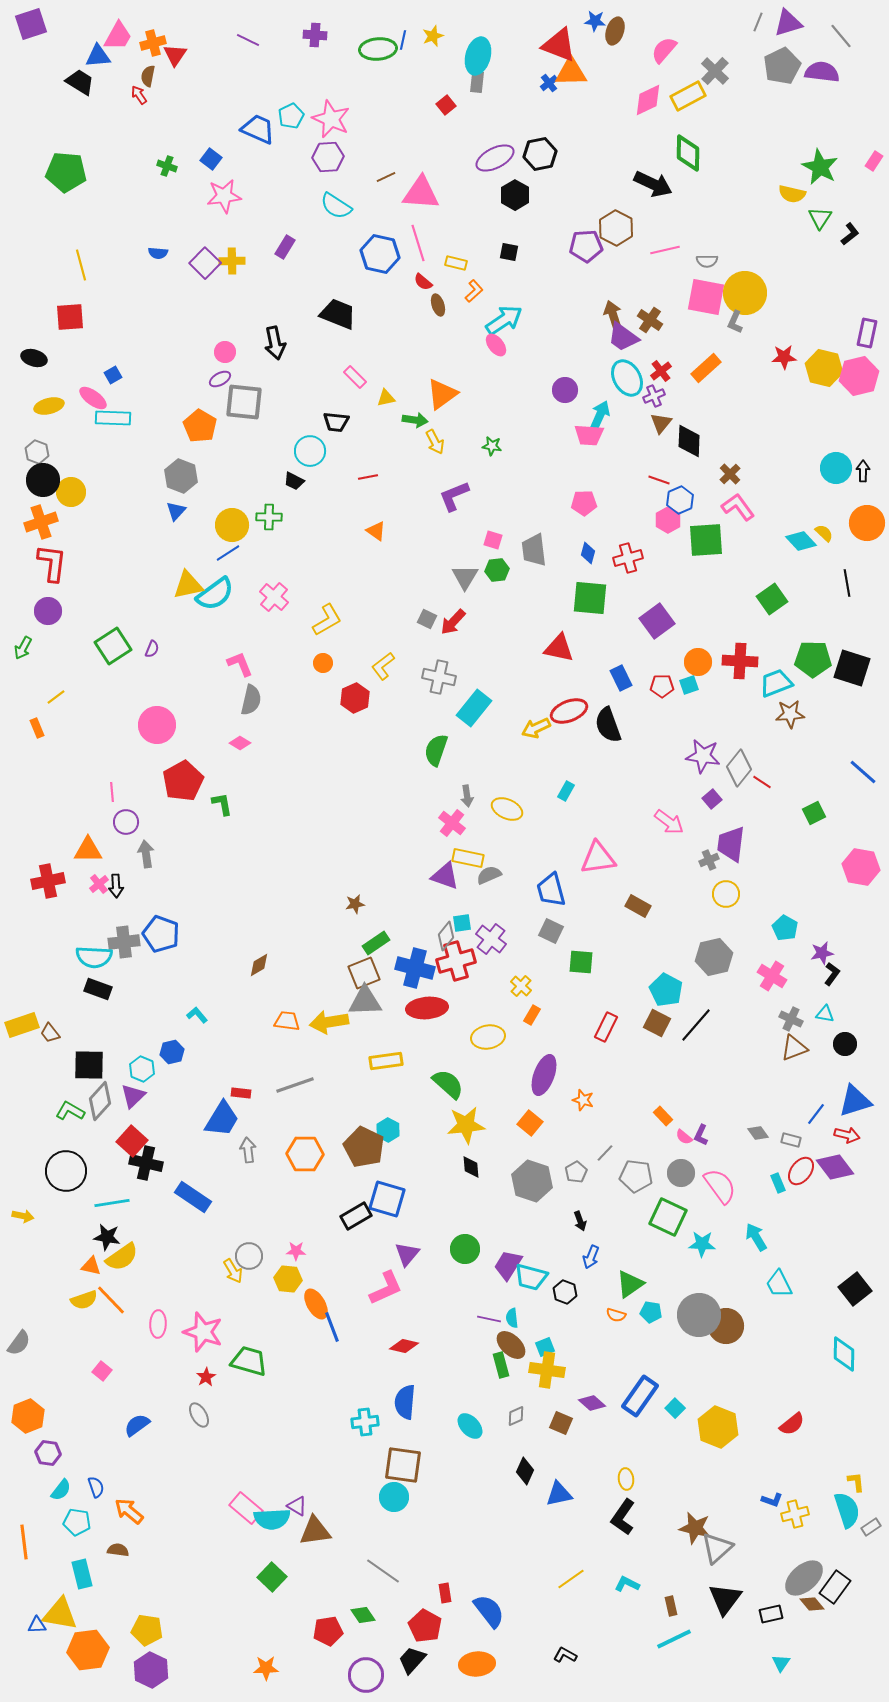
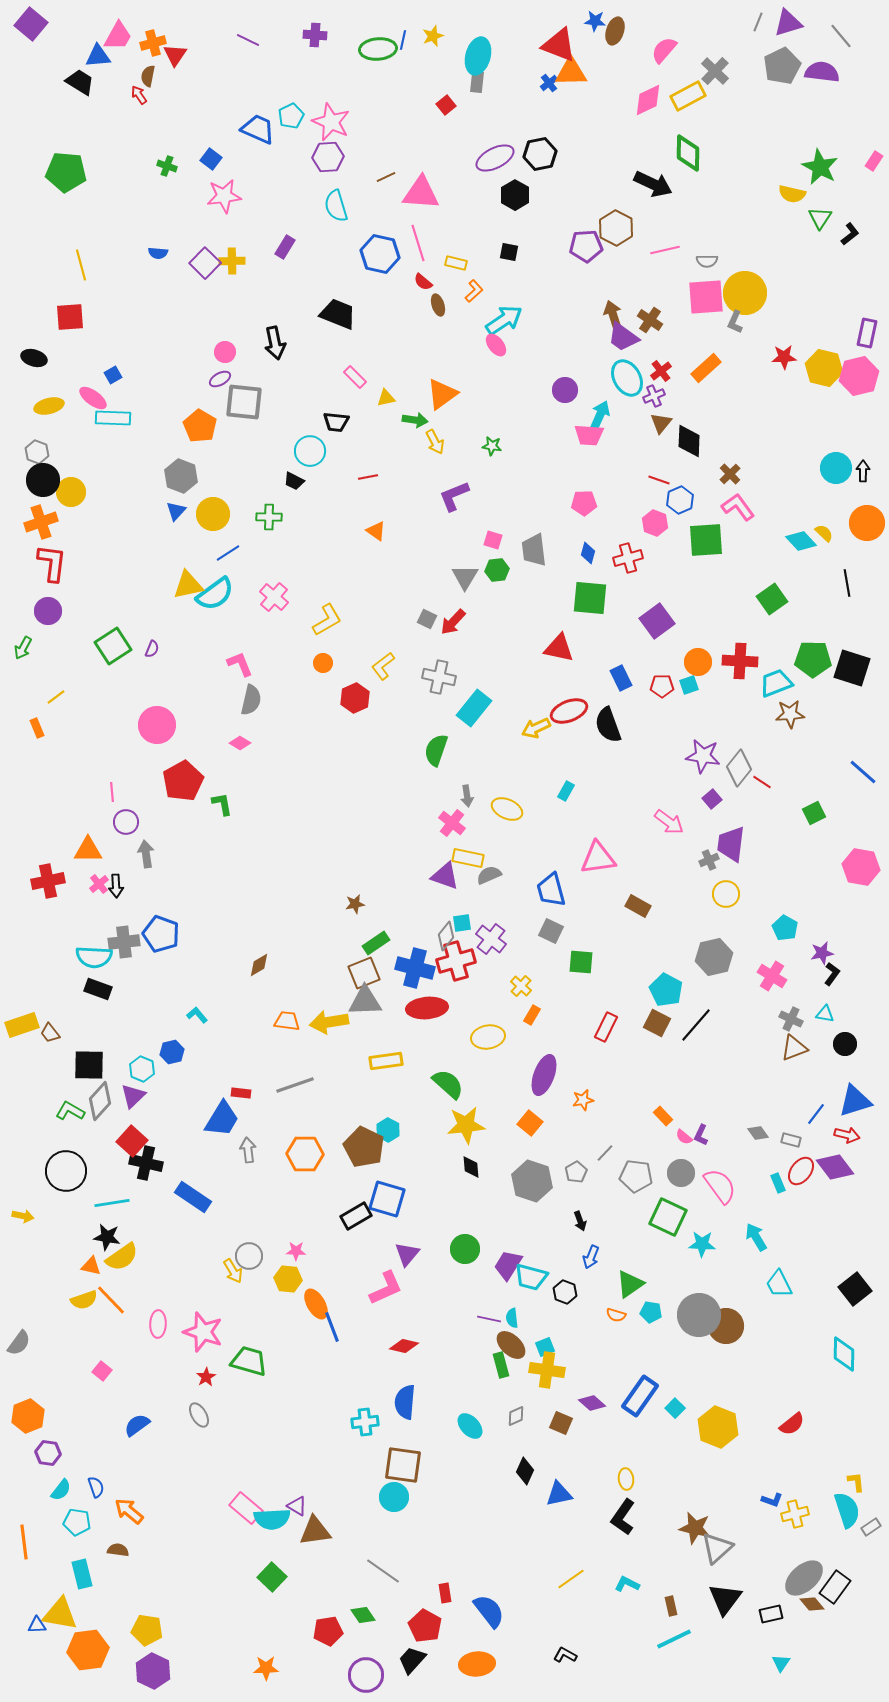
purple square at (31, 24): rotated 32 degrees counterclockwise
pink star at (331, 119): moved 3 px down
cyan semicircle at (336, 206): rotated 40 degrees clockwise
pink square at (706, 297): rotated 15 degrees counterclockwise
pink hexagon at (668, 520): moved 13 px left, 3 px down; rotated 10 degrees counterclockwise
yellow circle at (232, 525): moved 19 px left, 11 px up
orange star at (583, 1100): rotated 30 degrees counterclockwise
purple hexagon at (151, 1670): moved 2 px right, 1 px down
